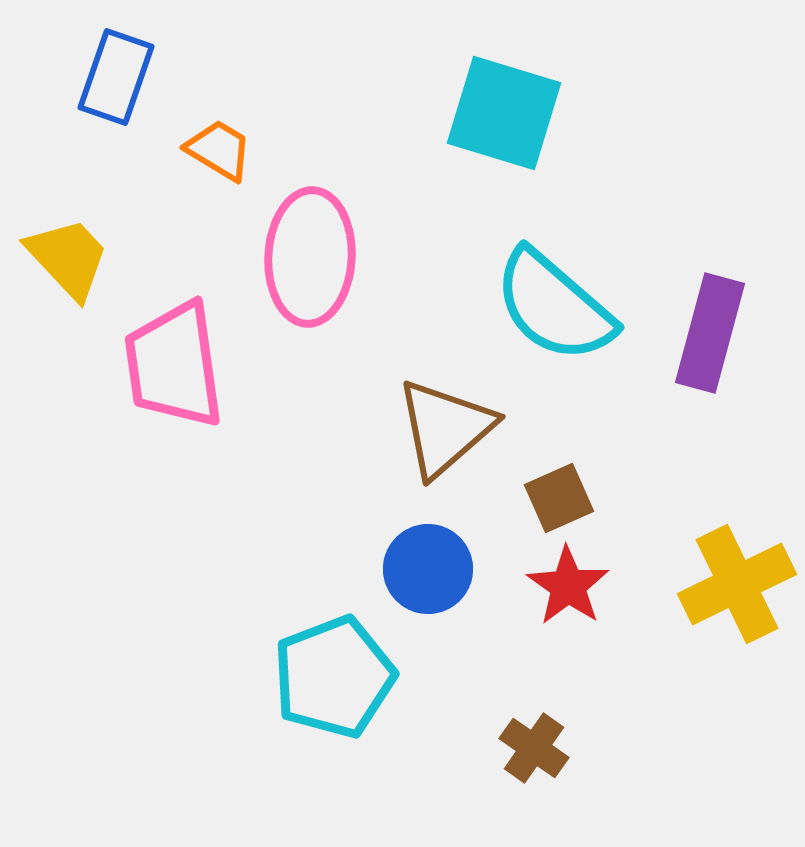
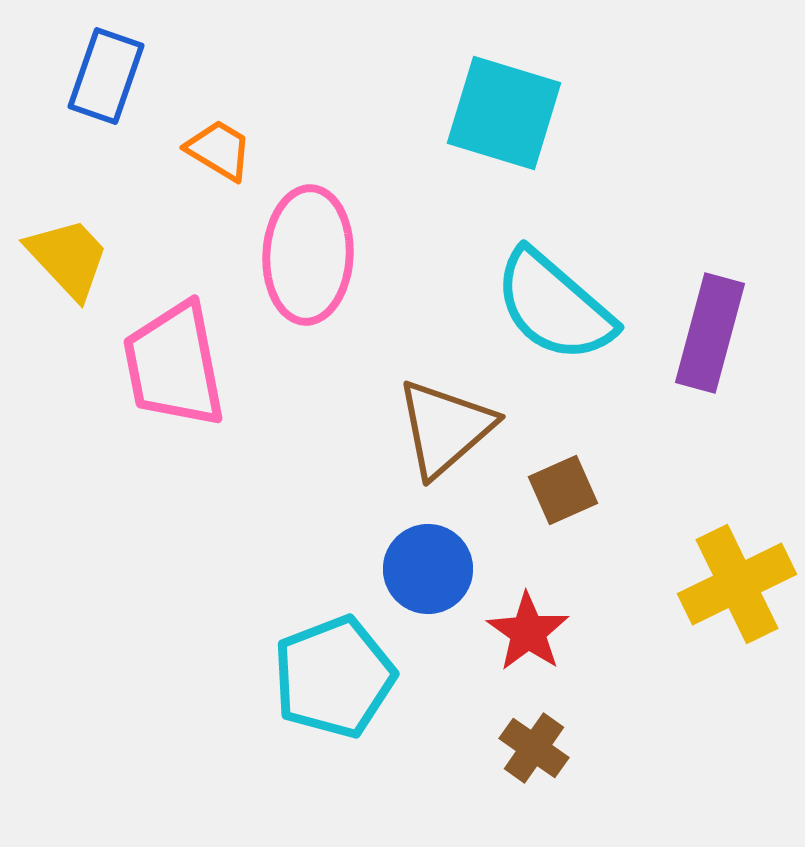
blue rectangle: moved 10 px left, 1 px up
pink ellipse: moved 2 px left, 2 px up
pink trapezoid: rotated 3 degrees counterclockwise
brown square: moved 4 px right, 8 px up
red star: moved 40 px left, 46 px down
